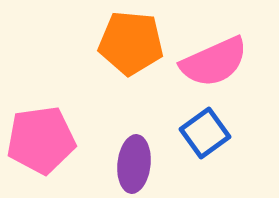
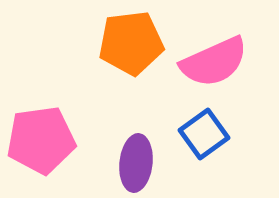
orange pentagon: rotated 12 degrees counterclockwise
blue square: moved 1 px left, 1 px down
purple ellipse: moved 2 px right, 1 px up
